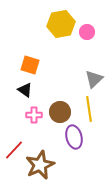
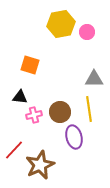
gray triangle: rotated 42 degrees clockwise
black triangle: moved 5 px left, 7 px down; rotated 28 degrees counterclockwise
pink cross: rotated 14 degrees counterclockwise
